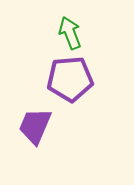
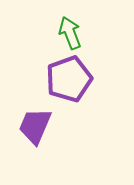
purple pentagon: moved 1 px left; rotated 15 degrees counterclockwise
